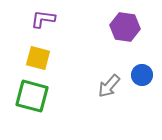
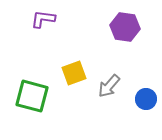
yellow square: moved 36 px right, 15 px down; rotated 35 degrees counterclockwise
blue circle: moved 4 px right, 24 px down
